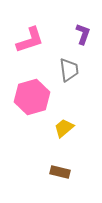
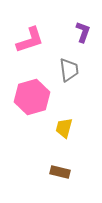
purple L-shape: moved 2 px up
yellow trapezoid: rotated 35 degrees counterclockwise
